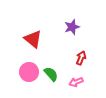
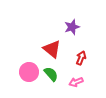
red triangle: moved 19 px right, 10 px down
